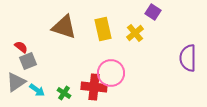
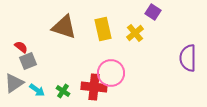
gray triangle: moved 2 px left, 1 px down
green cross: moved 1 px left, 2 px up
